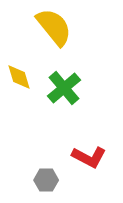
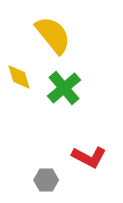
yellow semicircle: moved 1 px left, 8 px down
